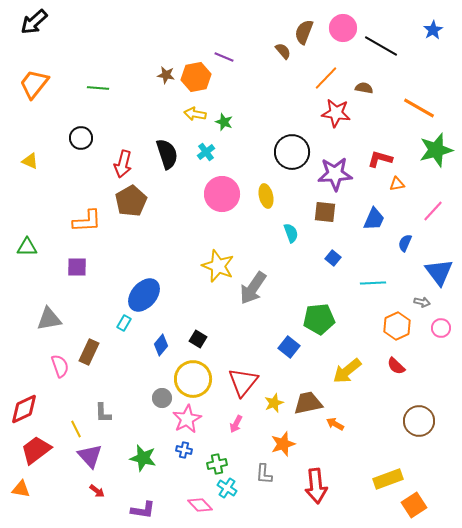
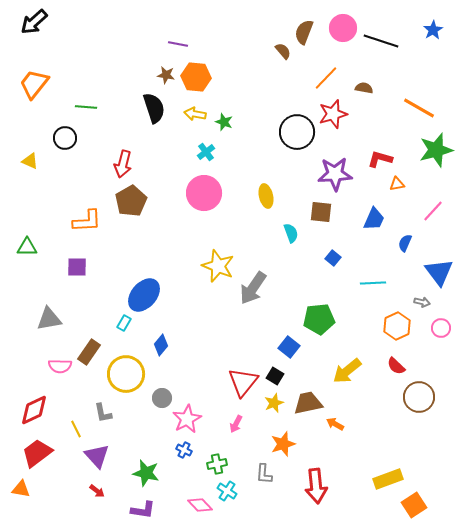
black line at (381, 46): moved 5 px up; rotated 12 degrees counterclockwise
purple line at (224, 57): moved 46 px left, 13 px up; rotated 12 degrees counterclockwise
orange hexagon at (196, 77): rotated 16 degrees clockwise
green line at (98, 88): moved 12 px left, 19 px down
red star at (336, 113): moved 3 px left, 1 px down; rotated 24 degrees counterclockwise
black circle at (81, 138): moved 16 px left
black circle at (292, 152): moved 5 px right, 20 px up
black semicircle at (167, 154): moved 13 px left, 46 px up
pink circle at (222, 194): moved 18 px left, 1 px up
brown square at (325, 212): moved 4 px left
black square at (198, 339): moved 77 px right, 37 px down
brown rectangle at (89, 352): rotated 10 degrees clockwise
pink semicircle at (60, 366): rotated 110 degrees clockwise
yellow circle at (193, 379): moved 67 px left, 5 px up
red diamond at (24, 409): moved 10 px right, 1 px down
gray L-shape at (103, 413): rotated 10 degrees counterclockwise
brown circle at (419, 421): moved 24 px up
red trapezoid at (36, 450): moved 1 px right, 3 px down
blue cross at (184, 450): rotated 14 degrees clockwise
purple triangle at (90, 456): moved 7 px right
green star at (143, 458): moved 3 px right, 15 px down
cyan cross at (227, 488): moved 3 px down
